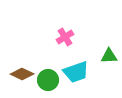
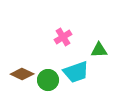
pink cross: moved 2 px left
green triangle: moved 10 px left, 6 px up
